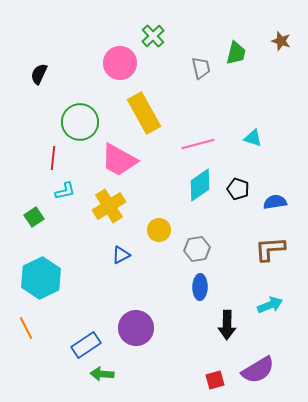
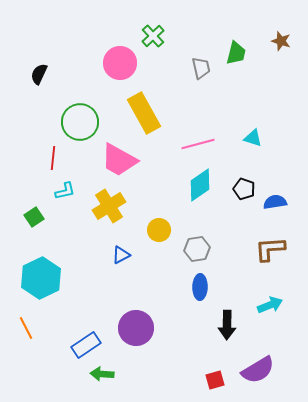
black pentagon: moved 6 px right
